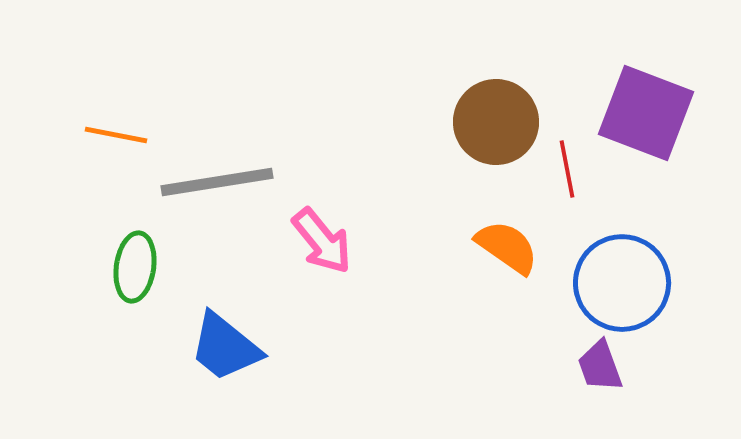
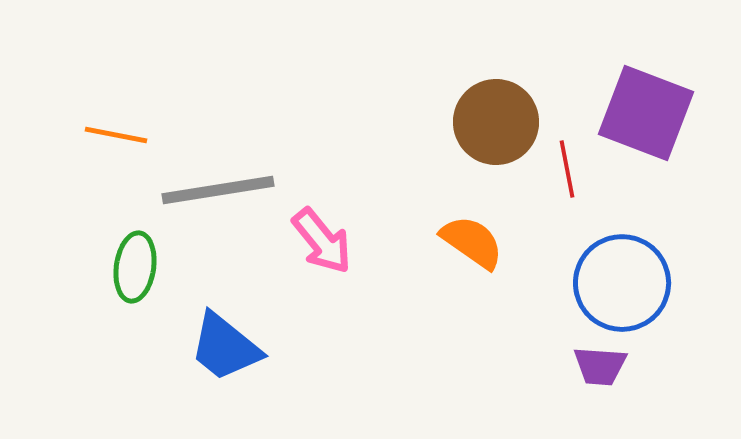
gray line: moved 1 px right, 8 px down
orange semicircle: moved 35 px left, 5 px up
purple trapezoid: rotated 66 degrees counterclockwise
